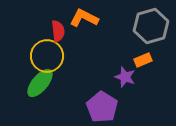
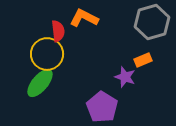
gray hexagon: moved 1 px right, 4 px up
yellow circle: moved 2 px up
